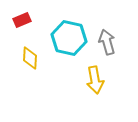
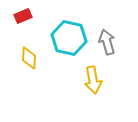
red rectangle: moved 1 px right, 4 px up
yellow diamond: moved 1 px left
yellow arrow: moved 2 px left
